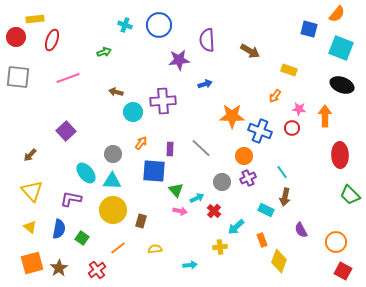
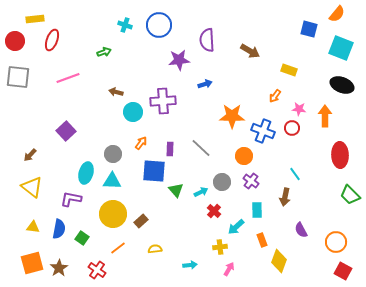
red circle at (16, 37): moved 1 px left, 4 px down
blue cross at (260, 131): moved 3 px right
cyan line at (282, 172): moved 13 px right, 2 px down
cyan ellipse at (86, 173): rotated 55 degrees clockwise
purple cross at (248, 178): moved 3 px right, 3 px down; rotated 28 degrees counterclockwise
yellow triangle at (32, 191): moved 4 px up; rotated 10 degrees counterclockwise
cyan arrow at (197, 198): moved 4 px right, 6 px up
yellow circle at (113, 210): moved 4 px down
cyan rectangle at (266, 210): moved 9 px left; rotated 63 degrees clockwise
pink arrow at (180, 211): moved 49 px right, 58 px down; rotated 72 degrees counterclockwise
brown rectangle at (141, 221): rotated 32 degrees clockwise
yellow triangle at (30, 227): moved 3 px right; rotated 32 degrees counterclockwise
red cross at (97, 270): rotated 18 degrees counterclockwise
